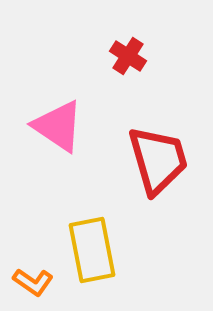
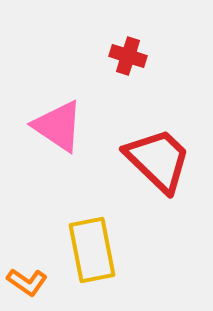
red cross: rotated 15 degrees counterclockwise
red trapezoid: rotated 30 degrees counterclockwise
orange L-shape: moved 6 px left
